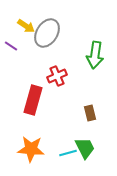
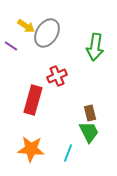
green arrow: moved 8 px up
green trapezoid: moved 4 px right, 16 px up
cyan line: rotated 54 degrees counterclockwise
